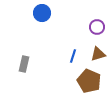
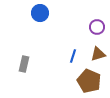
blue circle: moved 2 px left
